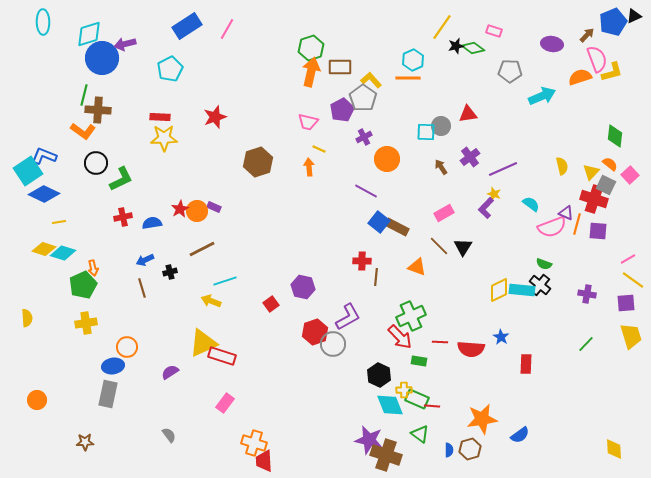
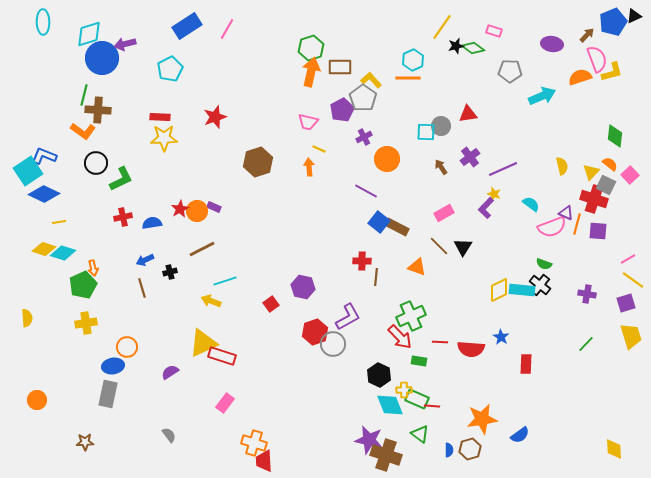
purple square at (626, 303): rotated 12 degrees counterclockwise
